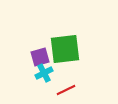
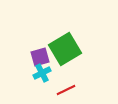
green square: rotated 24 degrees counterclockwise
cyan cross: moved 2 px left
